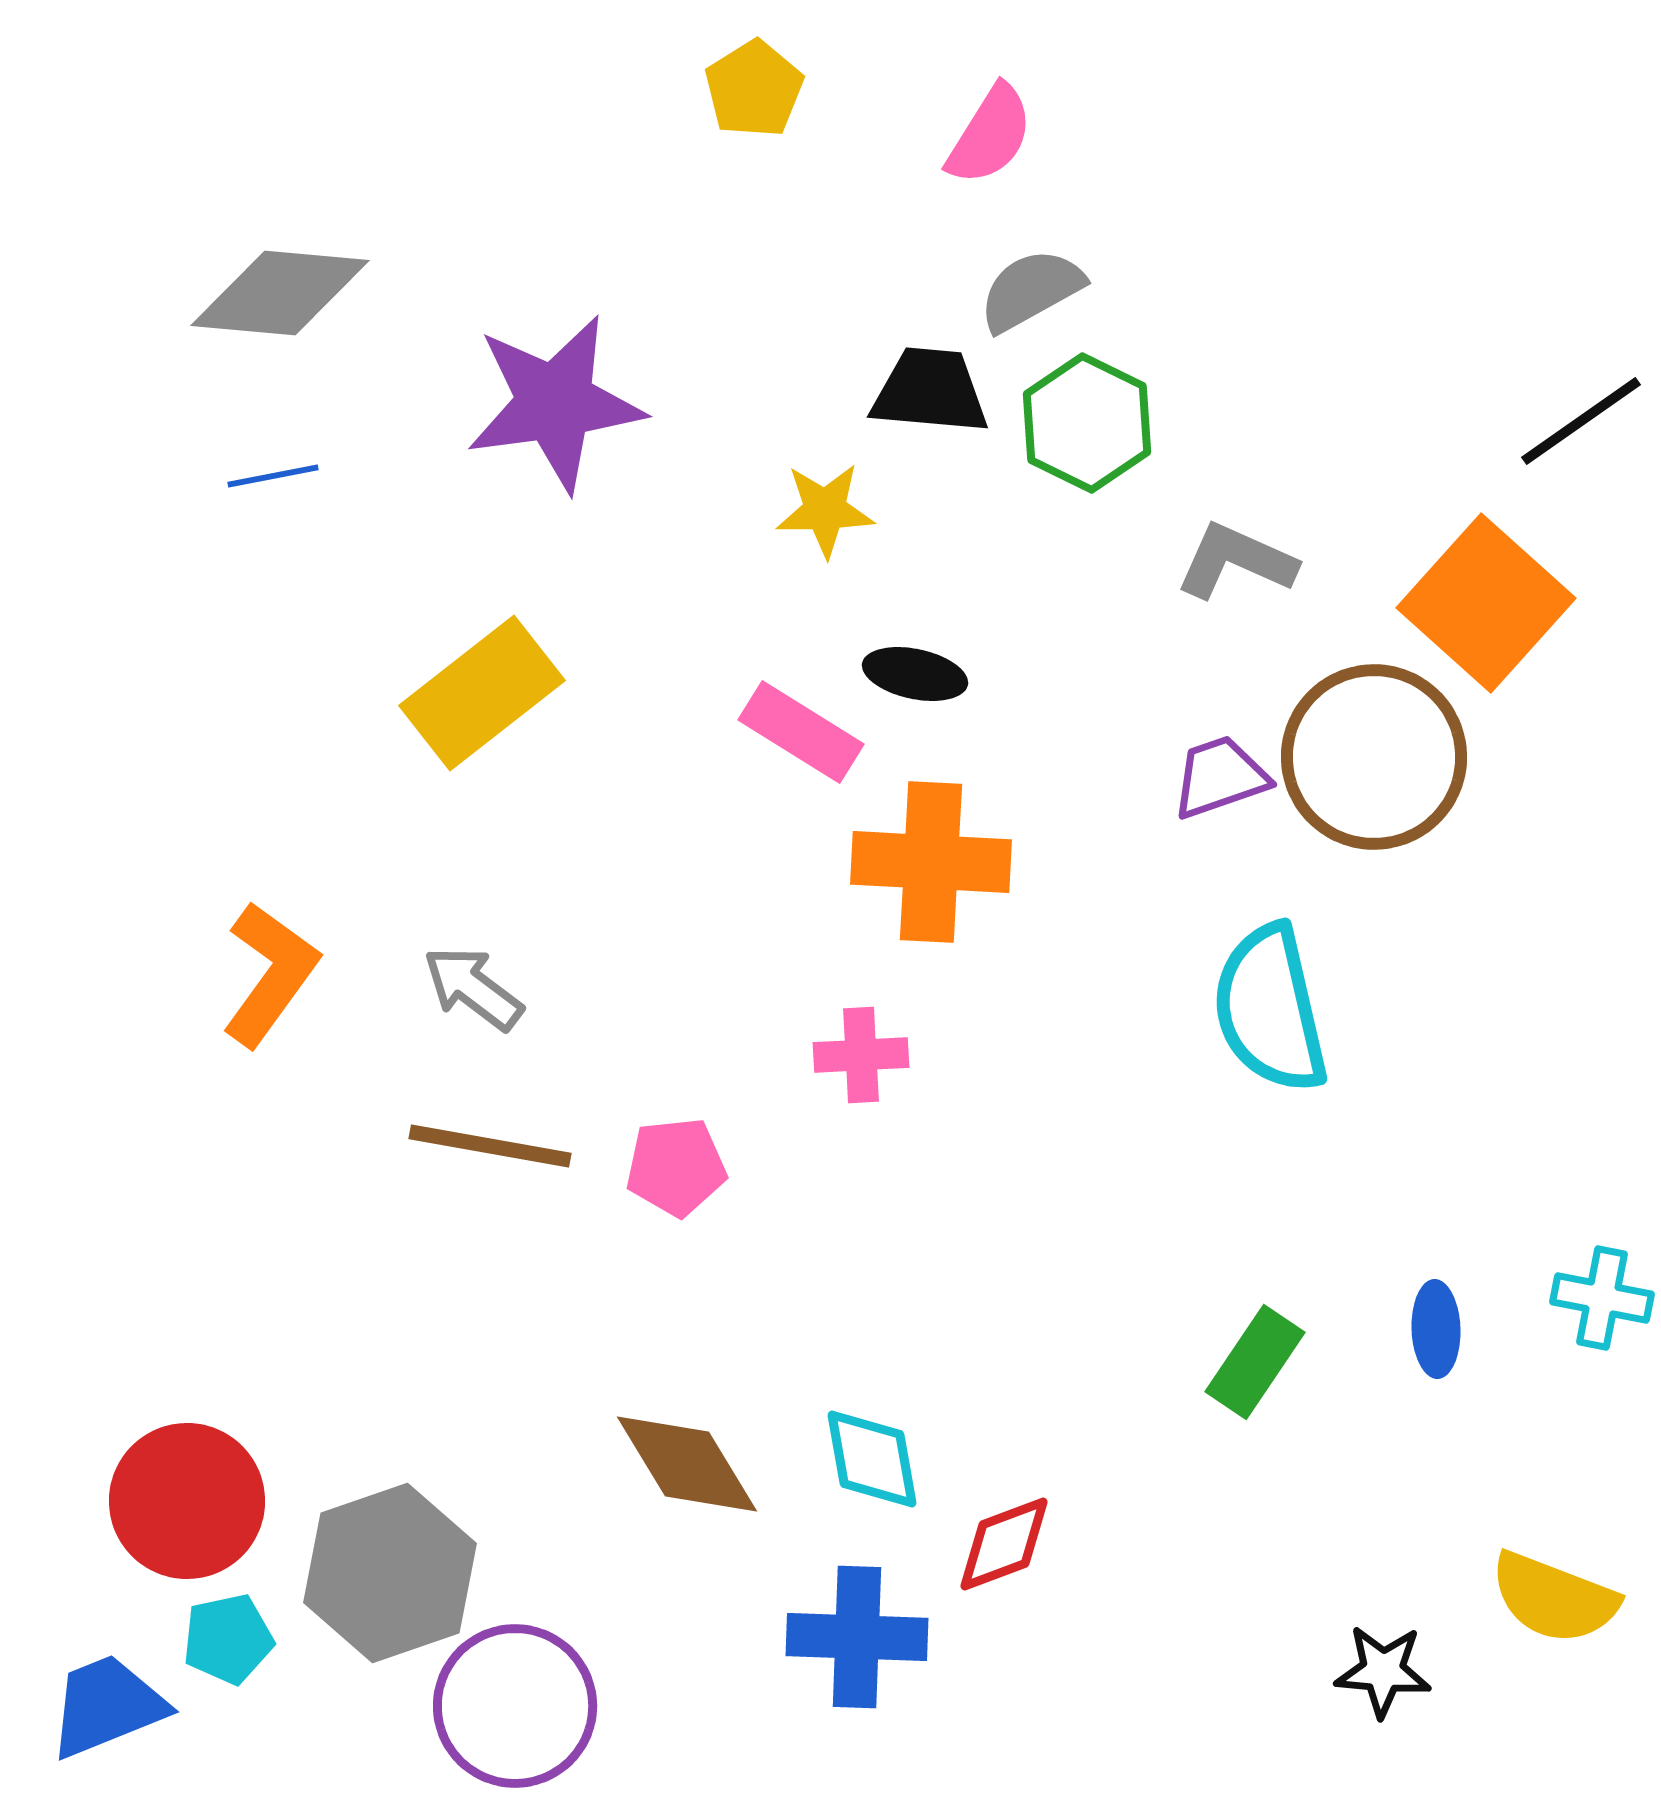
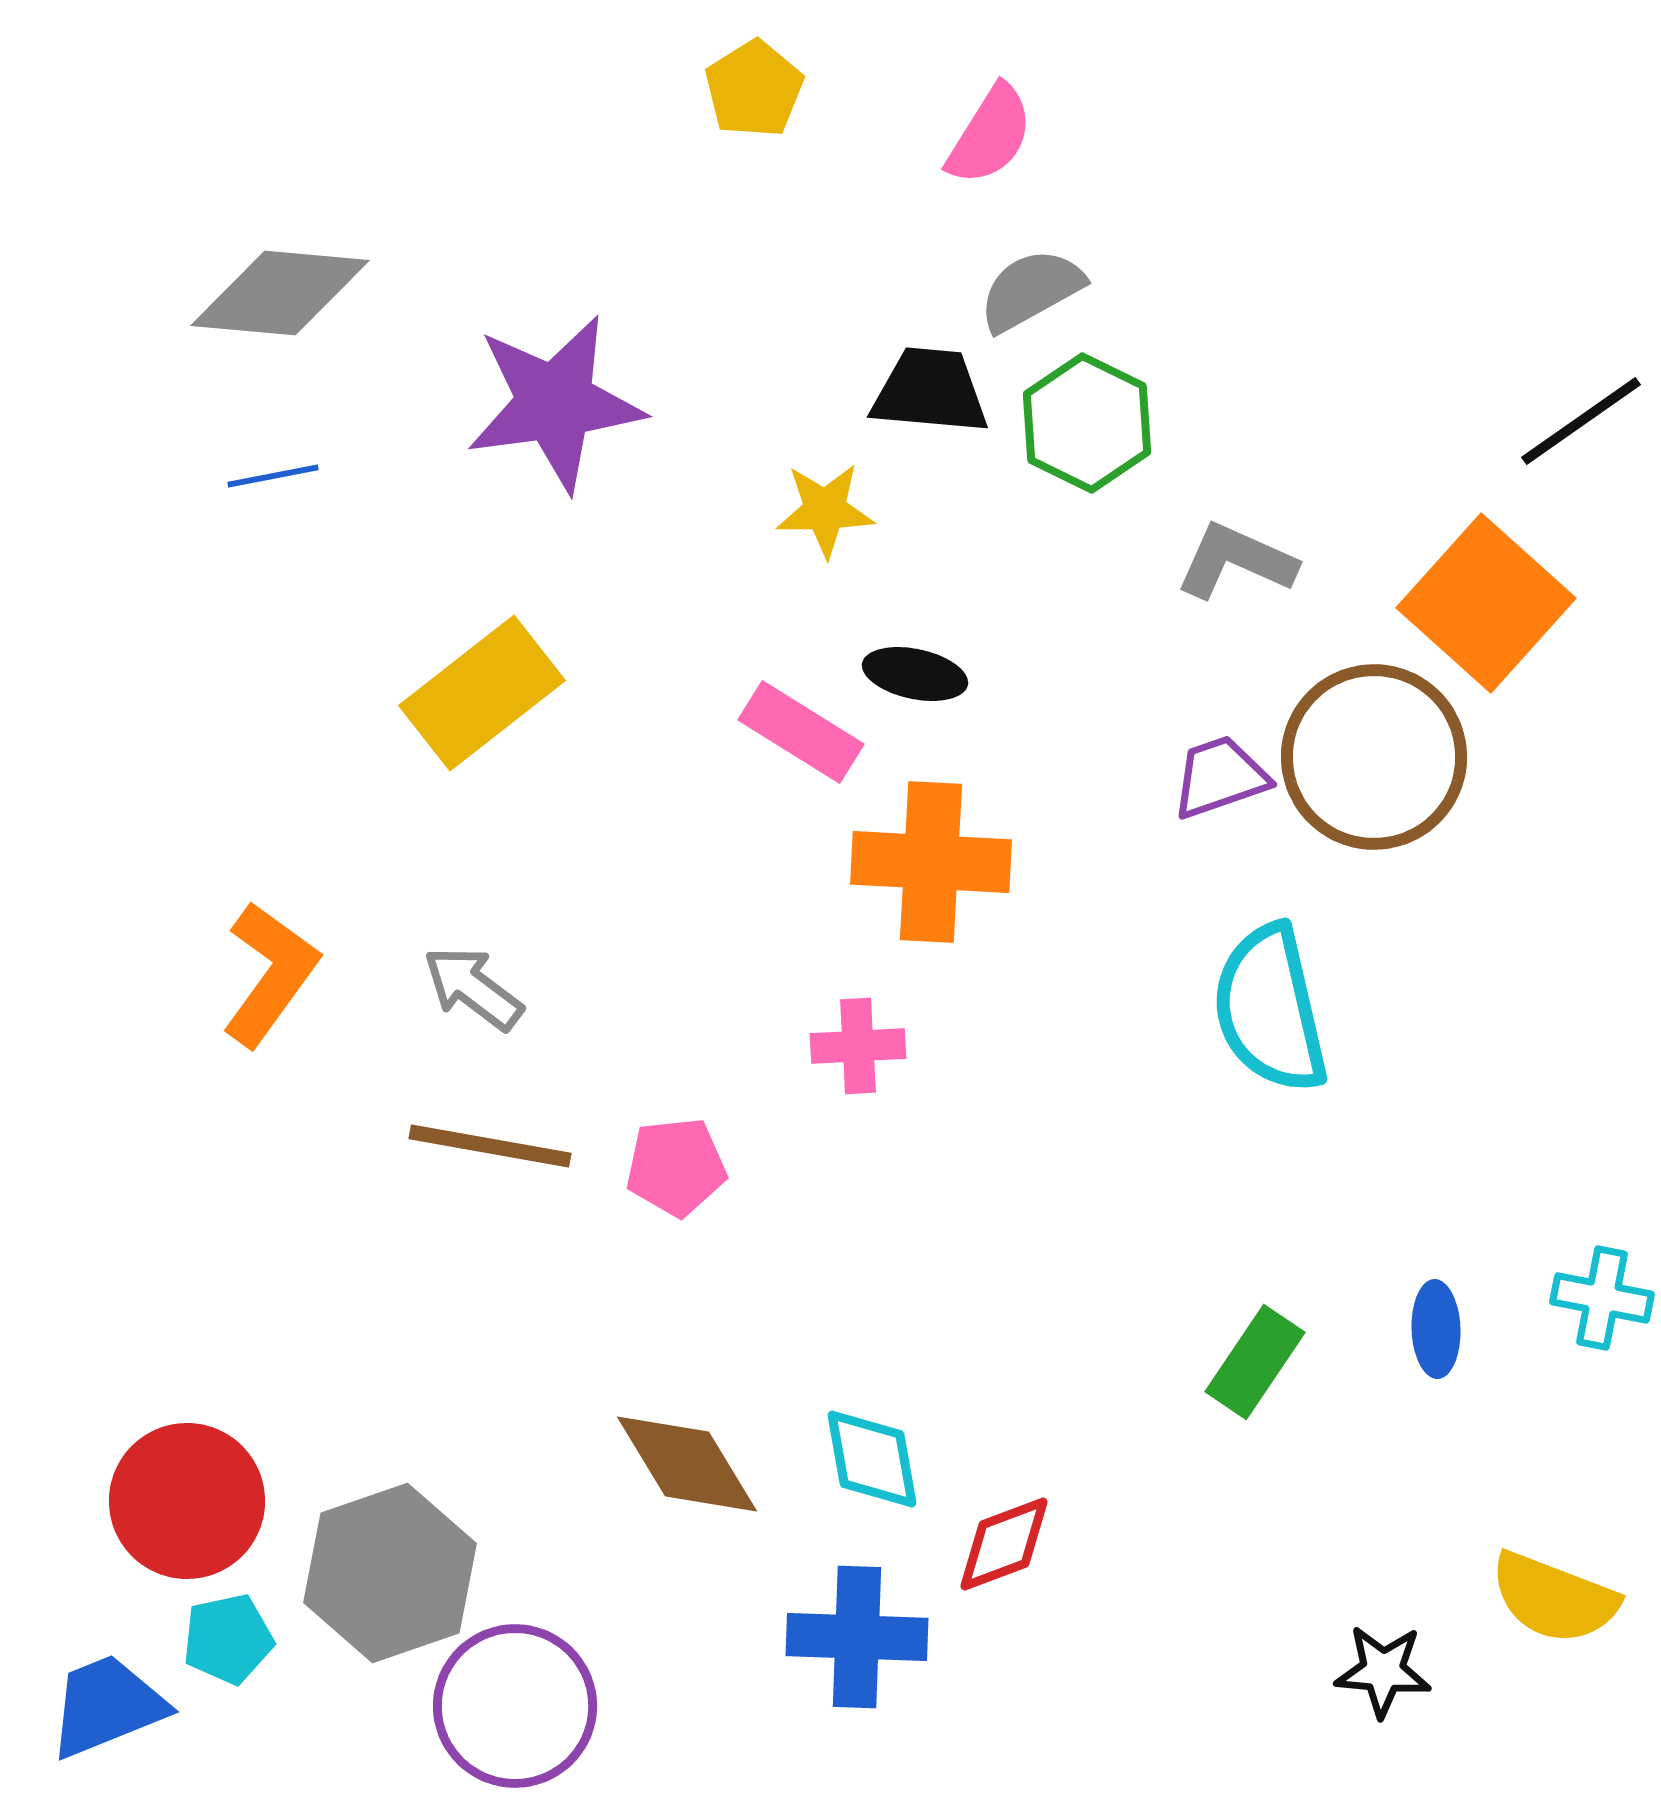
pink cross: moved 3 px left, 9 px up
